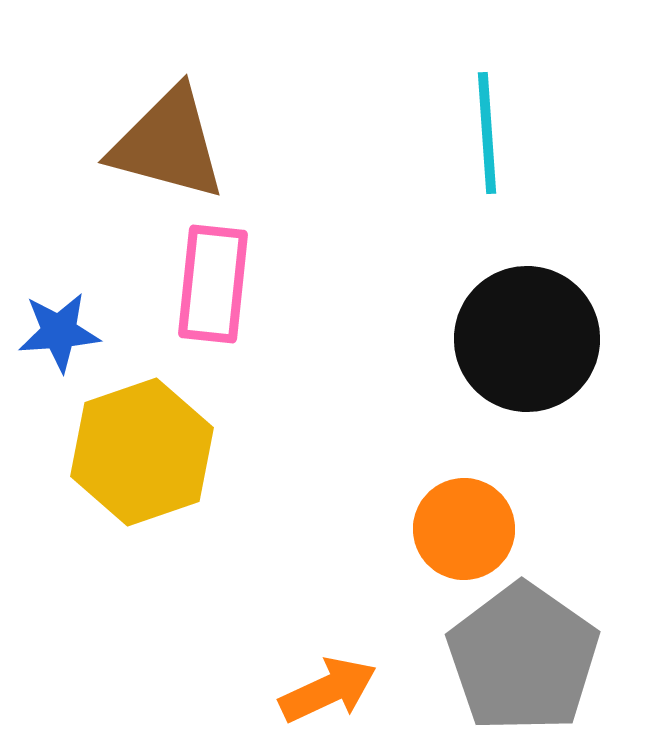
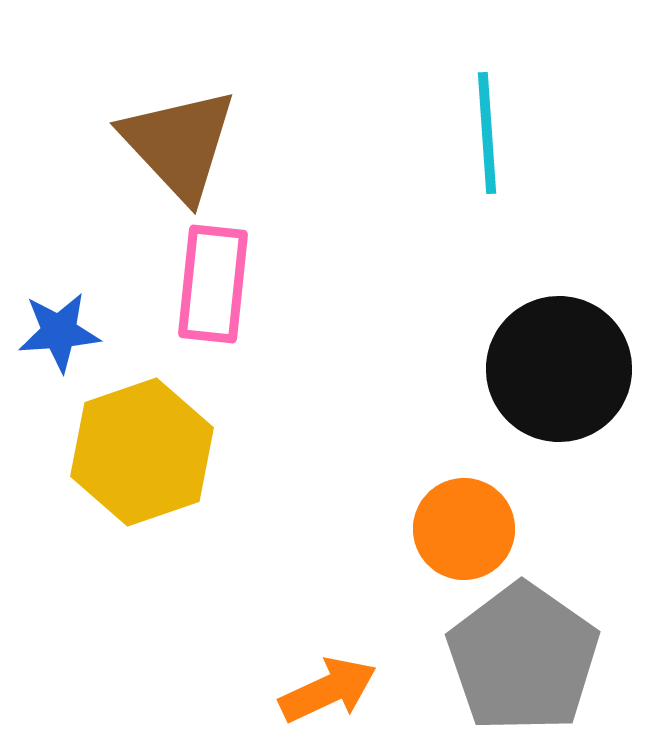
brown triangle: moved 11 px right; rotated 32 degrees clockwise
black circle: moved 32 px right, 30 px down
